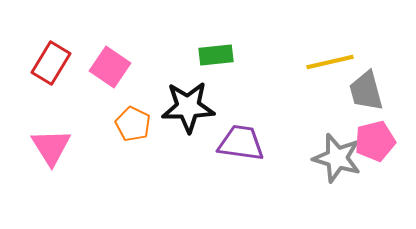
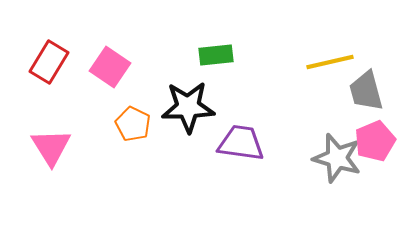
red rectangle: moved 2 px left, 1 px up
pink pentagon: rotated 9 degrees counterclockwise
